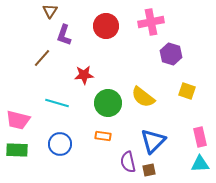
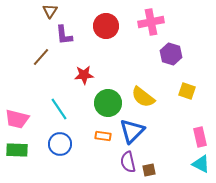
purple L-shape: rotated 25 degrees counterclockwise
brown line: moved 1 px left, 1 px up
cyan line: moved 2 px right, 6 px down; rotated 40 degrees clockwise
pink trapezoid: moved 1 px left, 1 px up
blue triangle: moved 21 px left, 10 px up
cyan triangle: moved 1 px right; rotated 30 degrees clockwise
